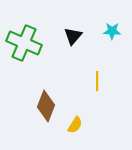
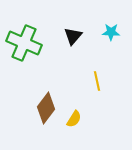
cyan star: moved 1 px left, 1 px down
yellow line: rotated 12 degrees counterclockwise
brown diamond: moved 2 px down; rotated 16 degrees clockwise
yellow semicircle: moved 1 px left, 6 px up
